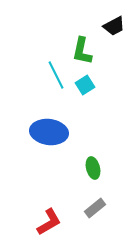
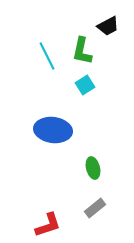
black trapezoid: moved 6 px left
cyan line: moved 9 px left, 19 px up
blue ellipse: moved 4 px right, 2 px up
red L-shape: moved 1 px left, 3 px down; rotated 12 degrees clockwise
